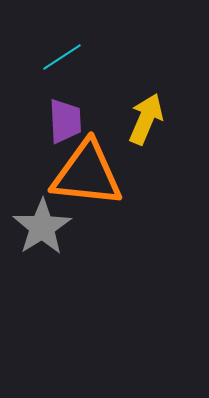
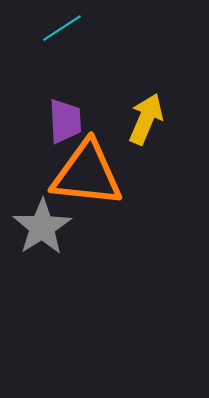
cyan line: moved 29 px up
